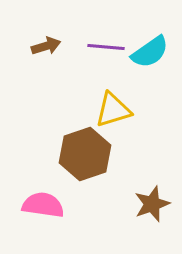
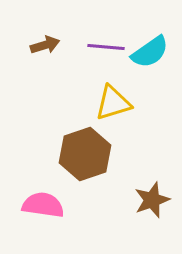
brown arrow: moved 1 px left, 1 px up
yellow triangle: moved 7 px up
brown star: moved 4 px up
